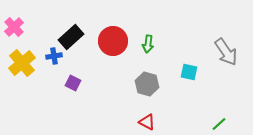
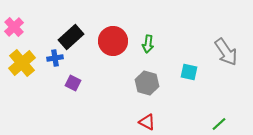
blue cross: moved 1 px right, 2 px down
gray hexagon: moved 1 px up
